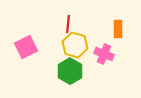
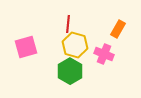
orange rectangle: rotated 30 degrees clockwise
pink square: rotated 10 degrees clockwise
